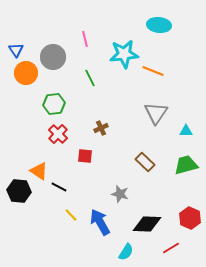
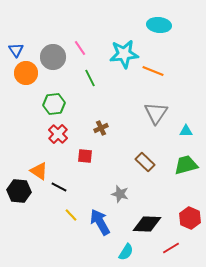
pink line: moved 5 px left, 9 px down; rotated 21 degrees counterclockwise
